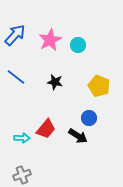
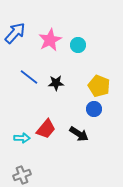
blue arrow: moved 2 px up
blue line: moved 13 px right
black star: moved 1 px right, 1 px down; rotated 14 degrees counterclockwise
blue circle: moved 5 px right, 9 px up
black arrow: moved 1 px right, 2 px up
